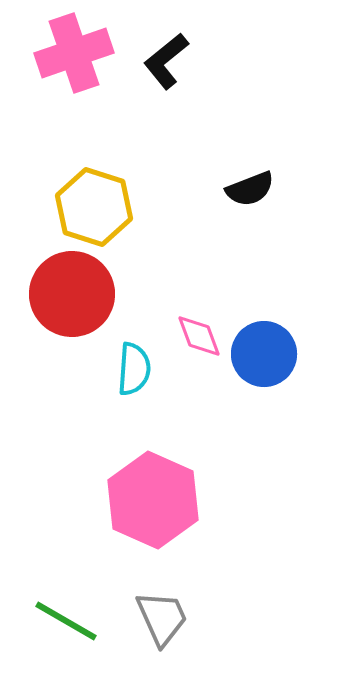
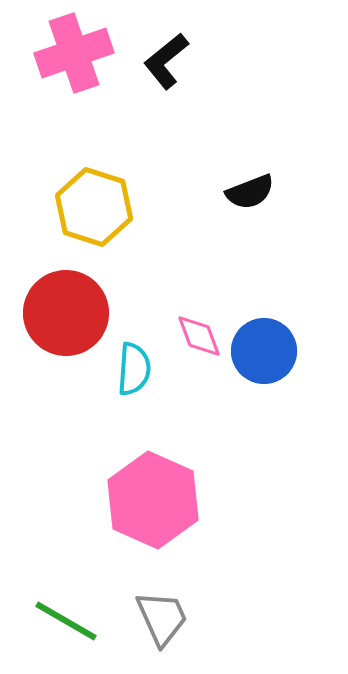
black semicircle: moved 3 px down
red circle: moved 6 px left, 19 px down
blue circle: moved 3 px up
